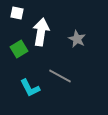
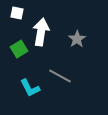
gray star: rotated 12 degrees clockwise
